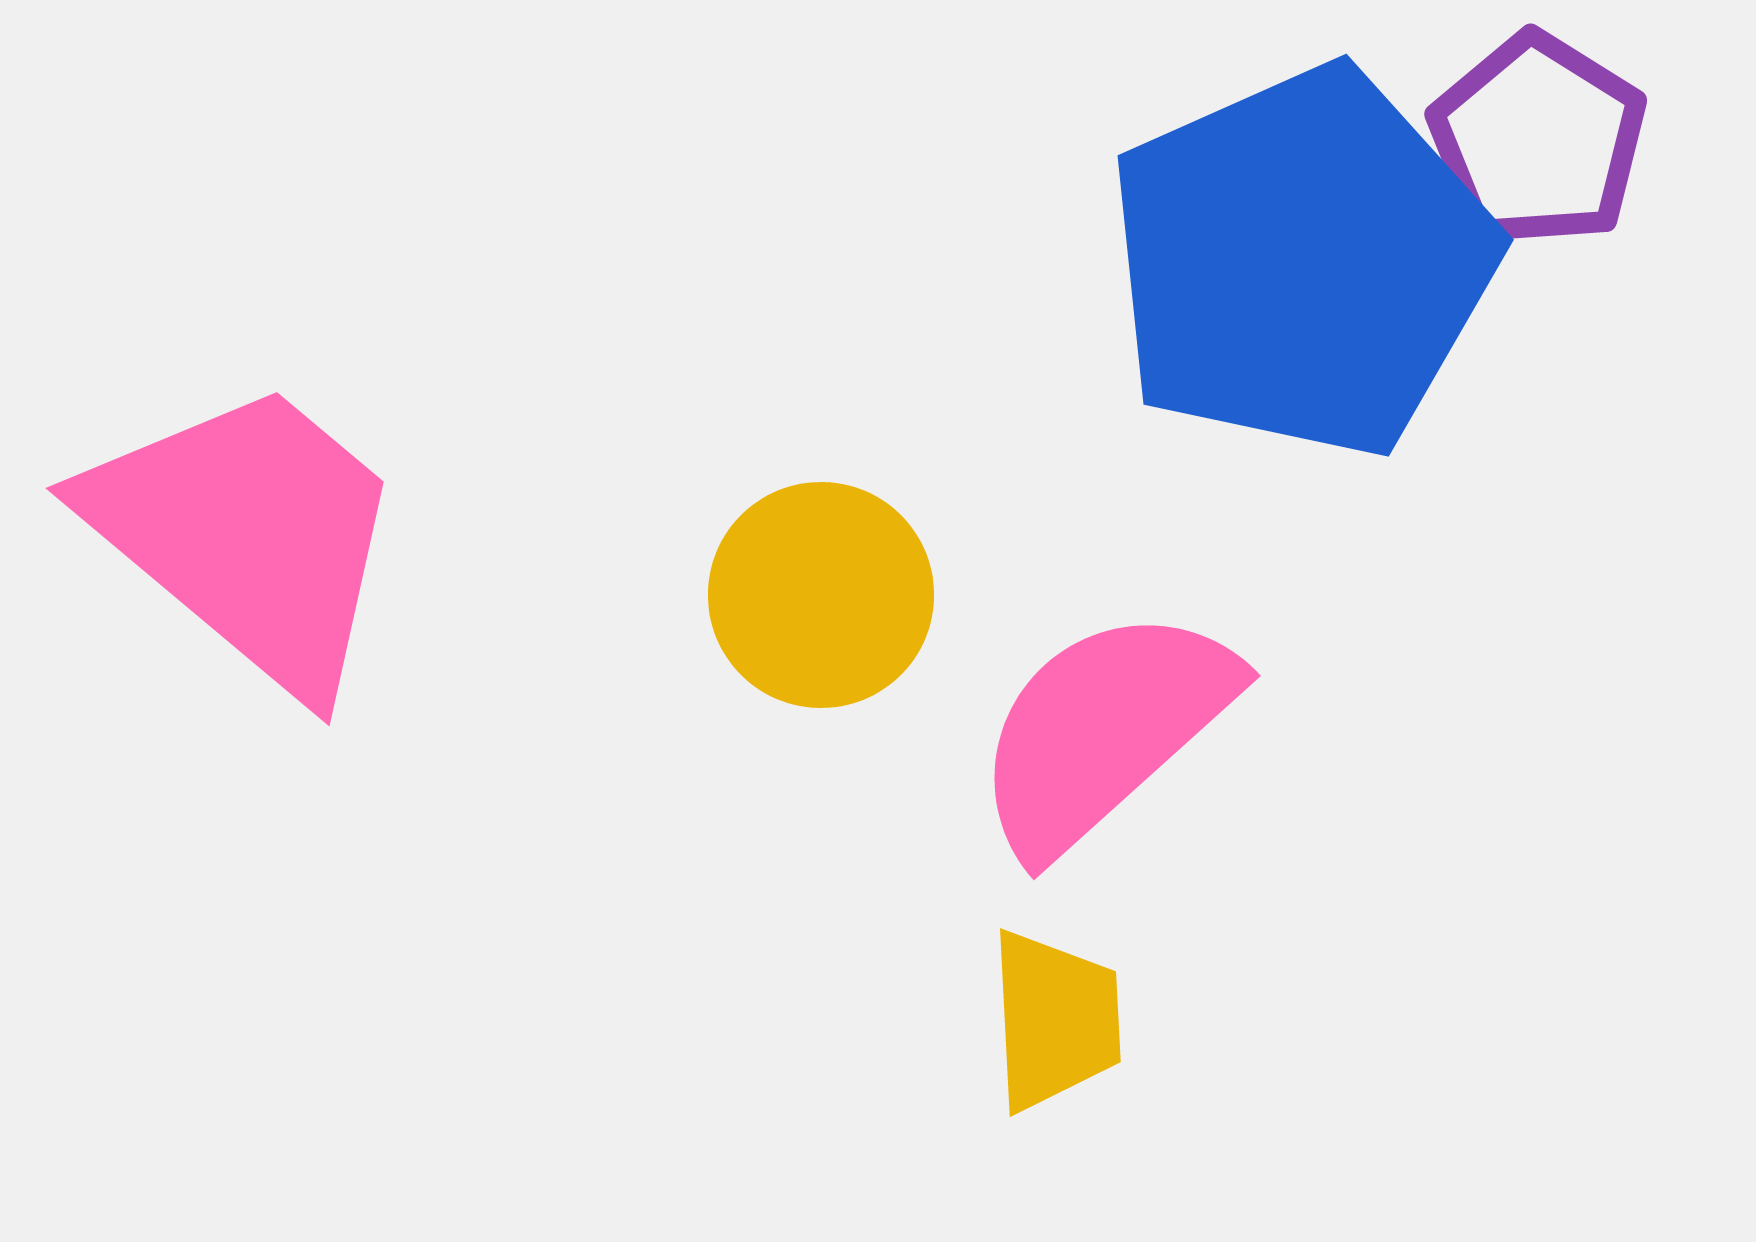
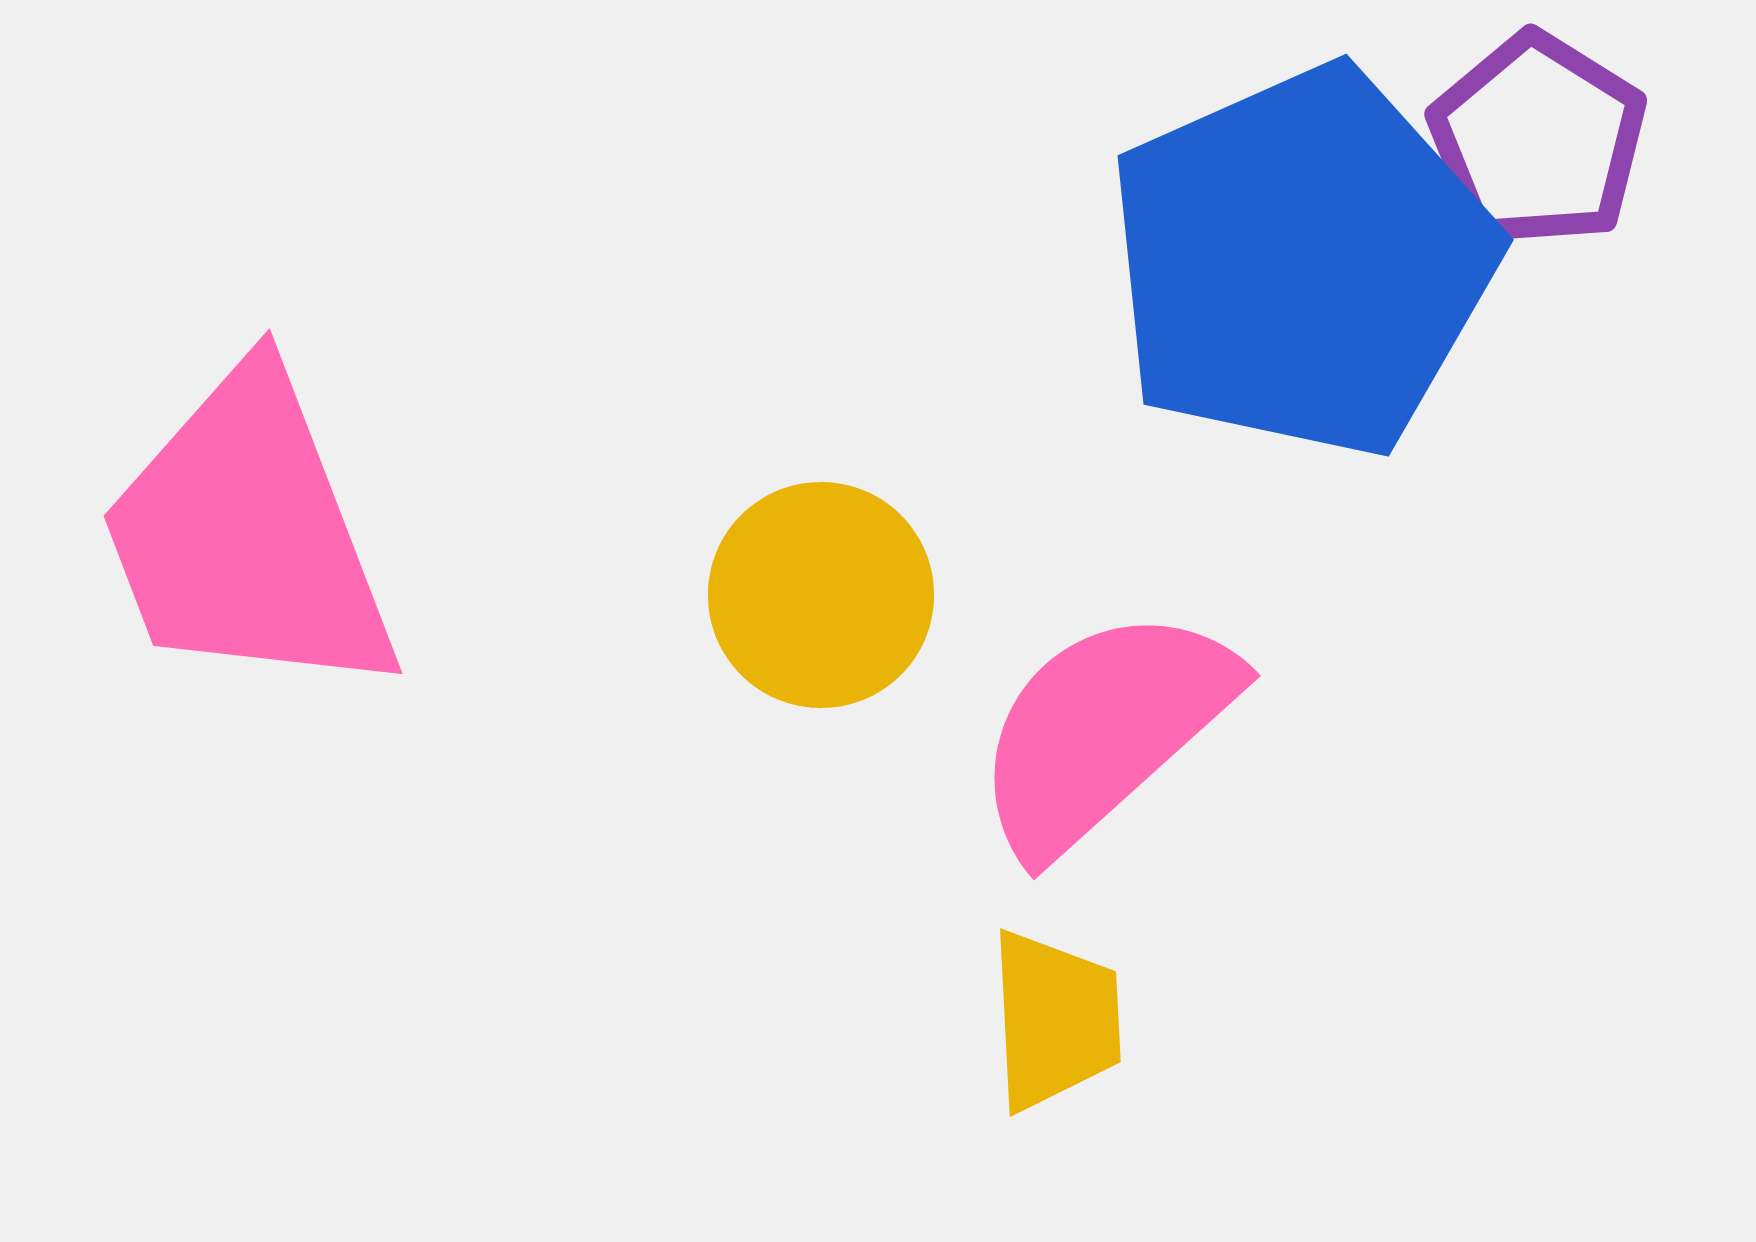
pink trapezoid: rotated 151 degrees counterclockwise
